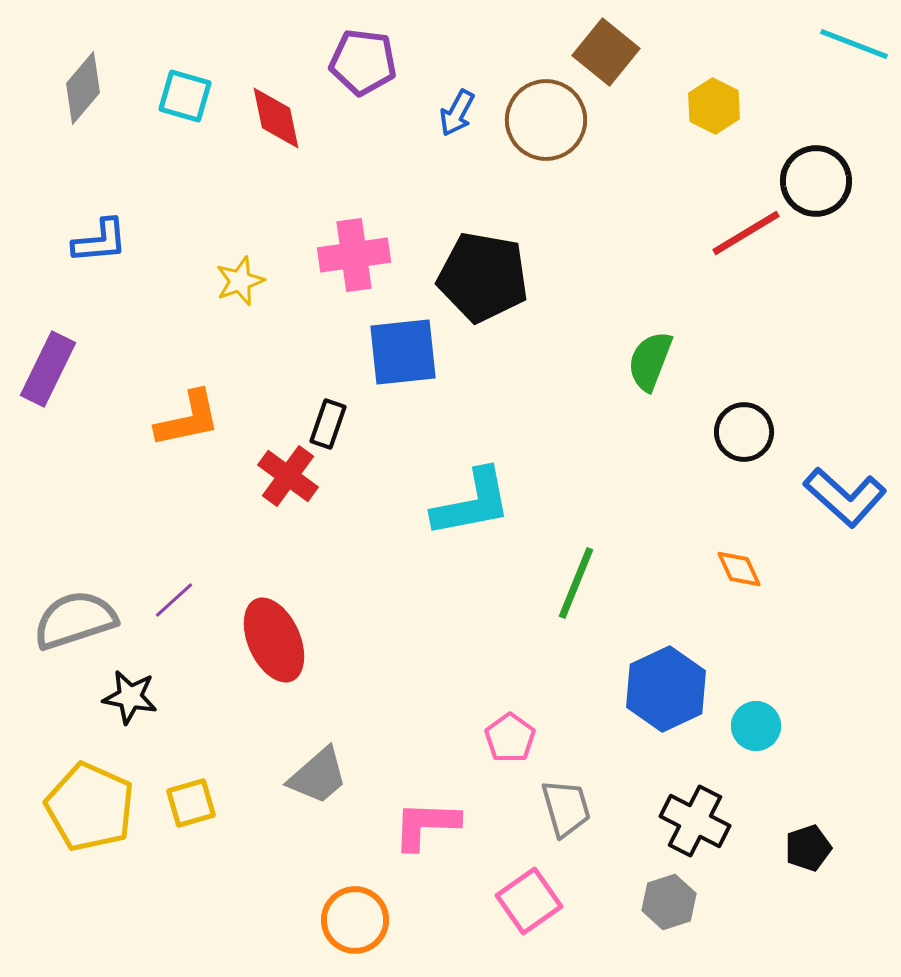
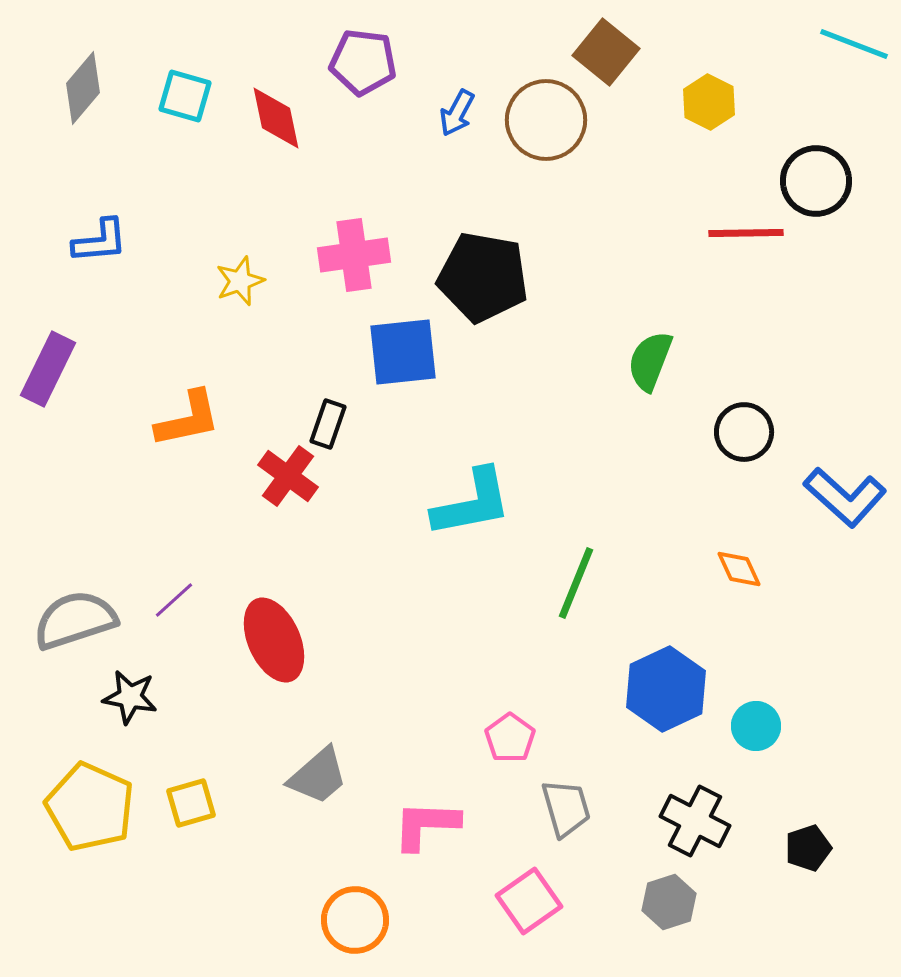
yellow hexagon at (714, 106): moved 5 px left, 4 px up
red line at (746, 233): rotated 30 degrees clockwise
